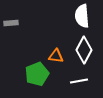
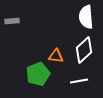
white semicircle: moved 4 px right, 1 px down
gray rectangle: moved 1 px right, 2 px up
white diamond: rotated 20 degrees clockwise
green pentagon: moved 1 px right
